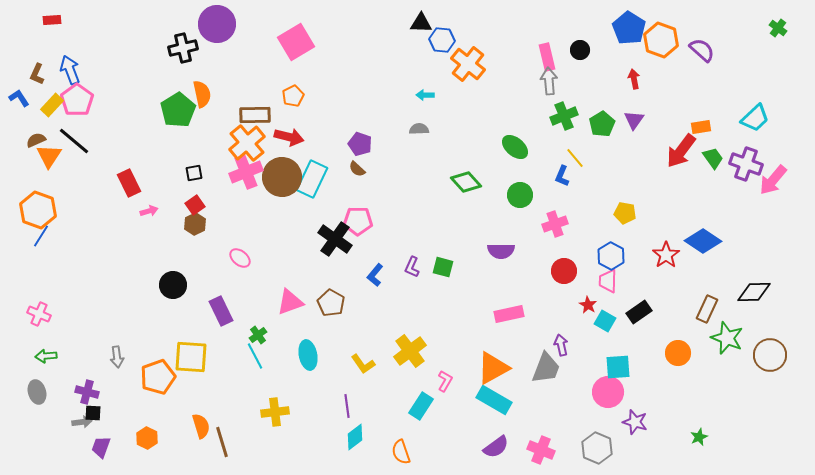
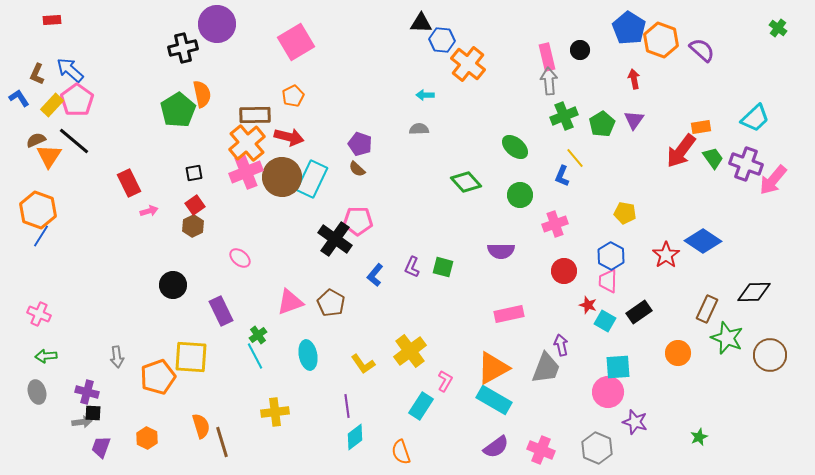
blue arrow at (70, 70): rotated 28 degrees counterclockwise
brown hexagon at (195, 224): moved 2 px left, 2 px down
red star at (588, 305): rotated 12 degrees counterclockwise
